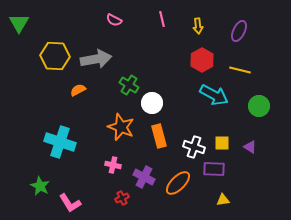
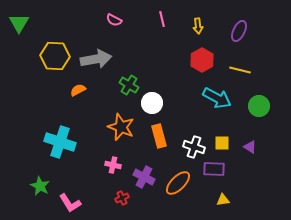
cyan arrow: moved 3 px right, 3 px down
